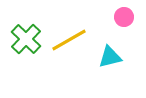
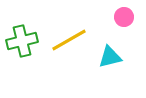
green cross: moved 4 px left, 2 px down; rotated 32 degrees clockwise
